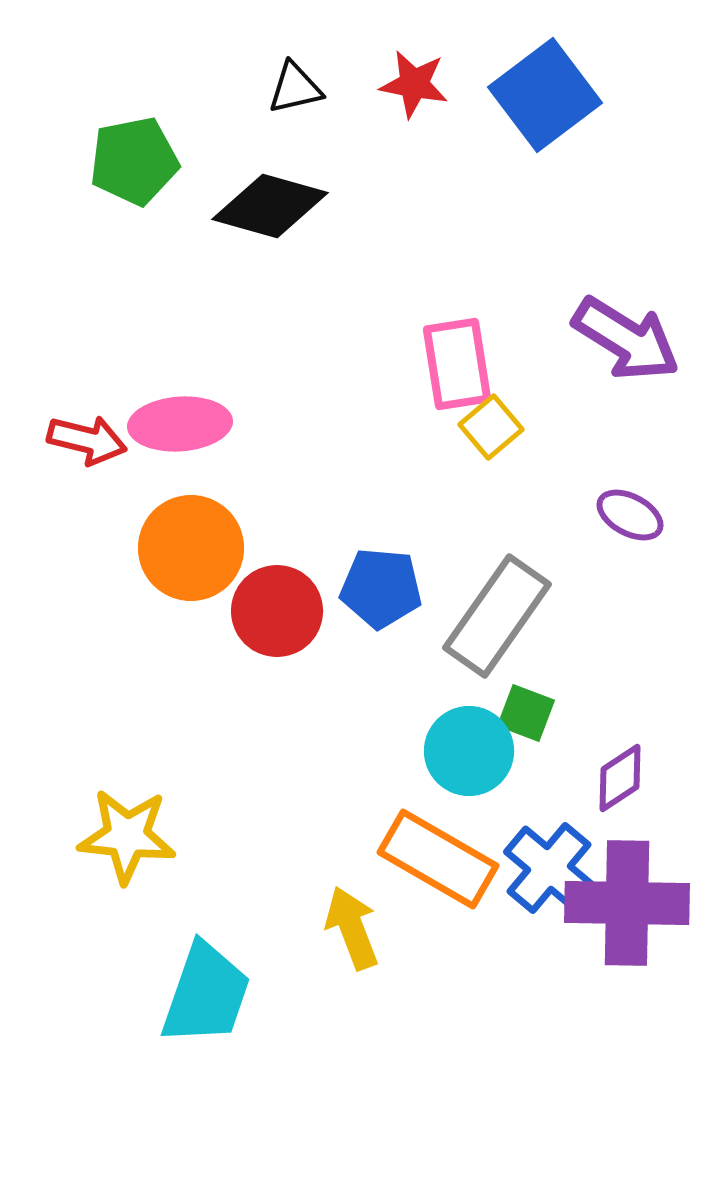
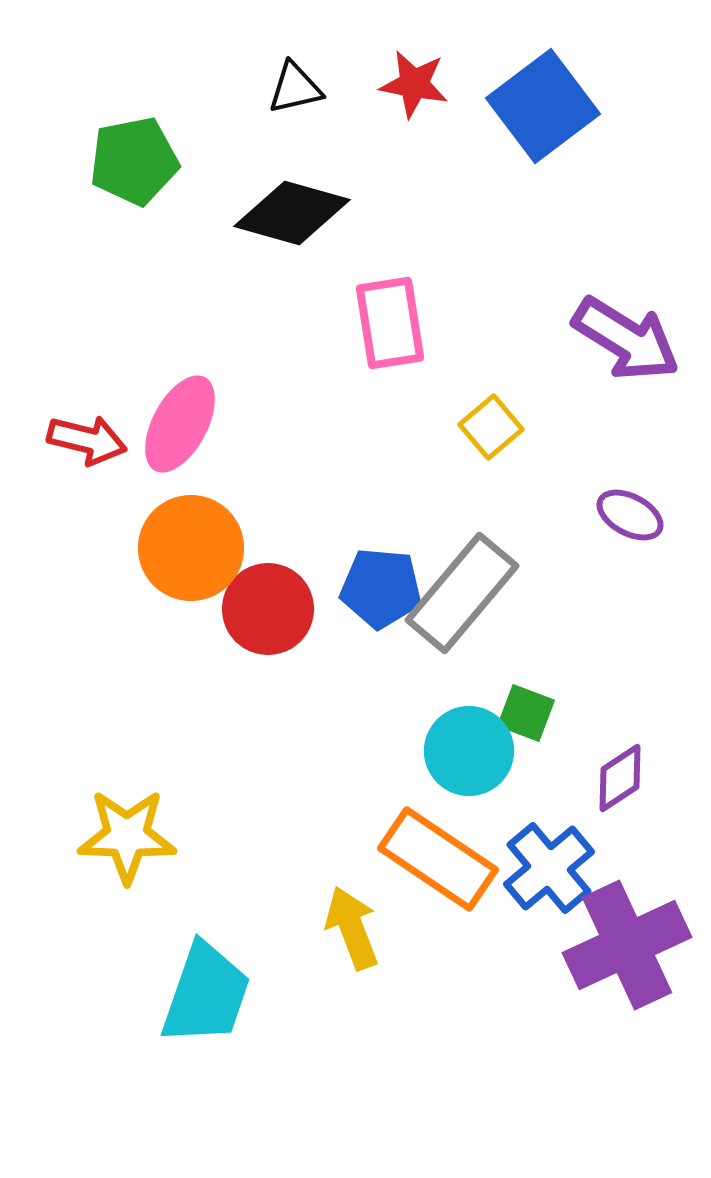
blue square: moved 2 px left, 11 px down
black diamond: moved 22 px right, 7 px down
pink rectangle: moved 67 px left, 41 px up
pink ellipse: rotated 58 degrees counterclockwise
red circle: moved 9 px left, 2 px up
gray rectangle: moved 35 px left, 23 px up; rotated 5 degrees clockwise
yellow star: rotated 4 degrees counterclockwise
orange rectangle: rotated 4 degrees clockwise
blue cross: rotated 10 degrees clockwise
purple cross: moved 42 px down; rotated 26 degrees counterclockwise
